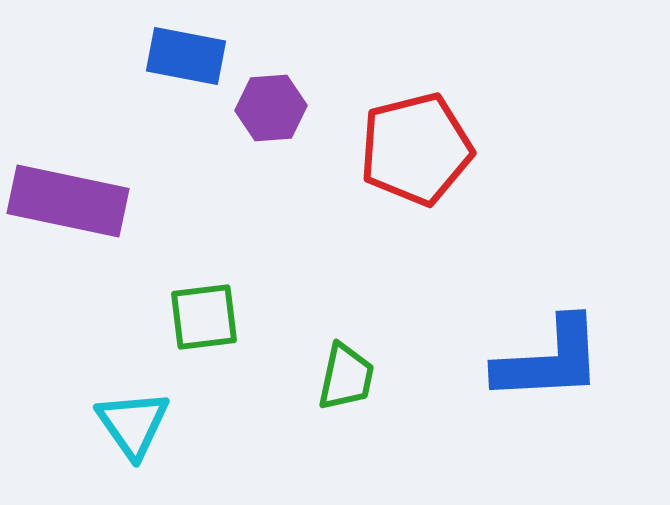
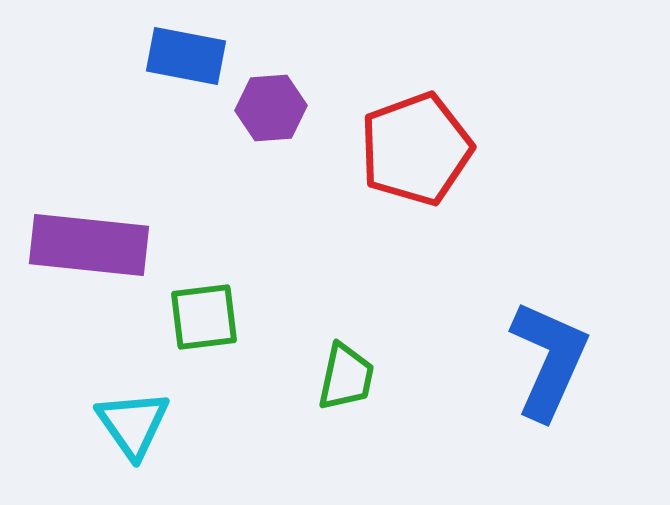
red pentagon: rotated 6 degrees counterclockwise
purple rectangle: moved 21 px right, 44 px down; rotated 6 degrees counterclockwise
blue L-shape: rotated 63 degrees counterclockwise
